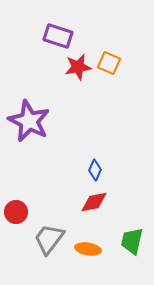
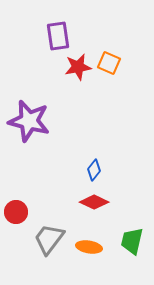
purple rectangle: rotated 64 degrees clockwise
purple star: rotated 12 degrees counterclockwise
blue diamond: moved 1 px left; rotated 15 degrees clockwise
red diamond: rotated 36 degrees clockwise
orange ellipse: moved 1 px right, 2 px up
